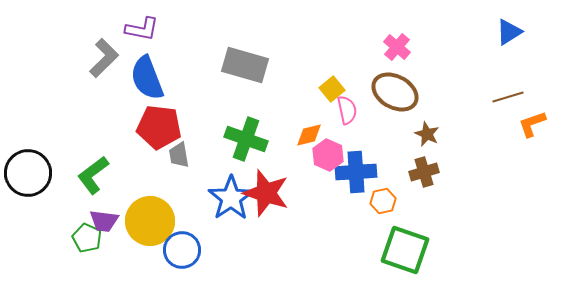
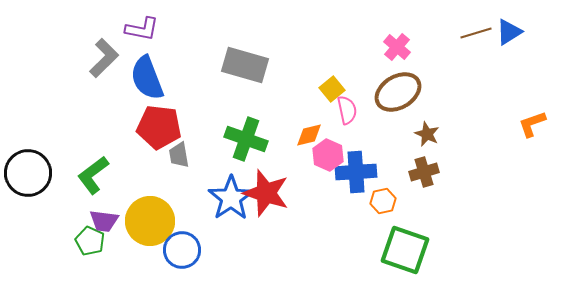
brown ellipse: moved 3 px right; rotated 60 degrees counterclockwise
brown line: moved 32 px left, 64 px up
green pentagon: moved 3 px right, 3 px down
